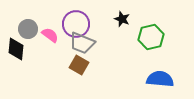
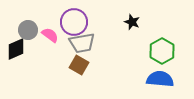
black star: moved 10 px right, 3 px down
purple circle: moved 2 px left, 2 px up
gray circle: moved 1 px down
green hexagon: moved 11 px right, 14 px down; rotated 15 degrees counterclockwise
gray trapezoid: rotated 32 degrees counterclockwise
black diamond: rotated 60 degrees clockwise
